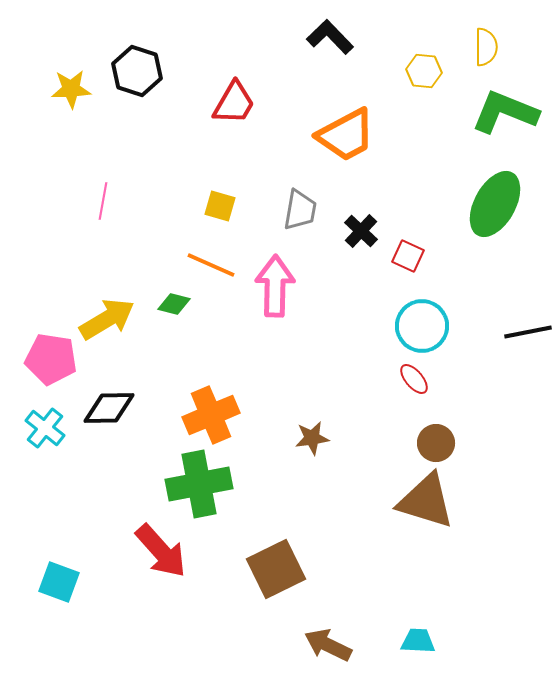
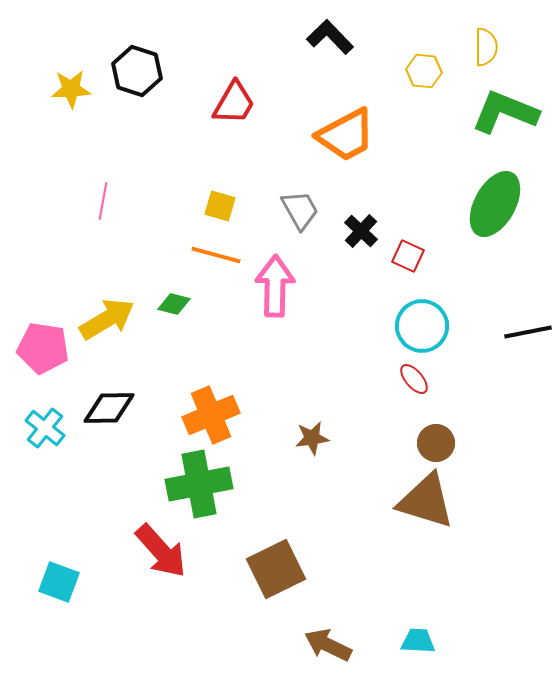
gray trapezoid: rotated 39 degrees counterclockwise
orange line: moved 5 px right, 10 px up; rotated 9 degrees counterclockwise
pink pentagon: moved 8 px left, 11 px up
